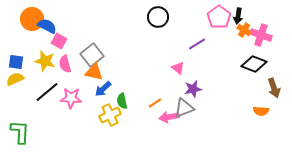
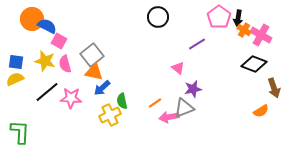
black arrow: moved 2 px down
pink cross: rotated 10 degrees clockwise
blue arrow: moved 1 px left, 1 px up
orange semicircle: rotated 35 degrees counterclockwise
